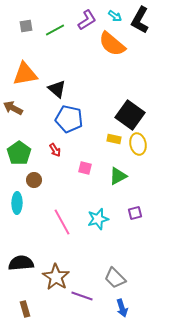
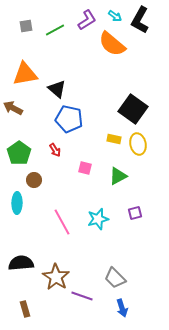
black square: moved 3 px right, 6 px up
